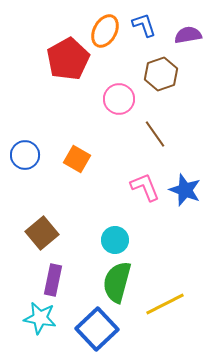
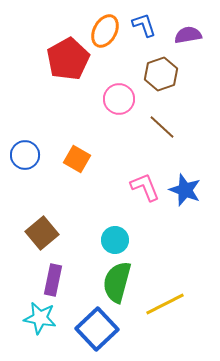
brown line: moved 7 px right, 7 px up; rotated 12 degrees counterclockwise
